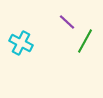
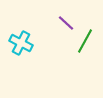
purple line: moved 1 px left, 1 px down
